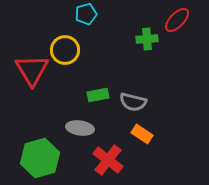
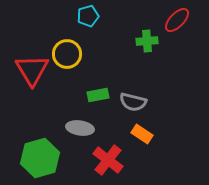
cyan pentagon: moved 2 px right, 2 px down
green cross: moved 2 px down
yellow circle: moved 2 px right, 4 px down
